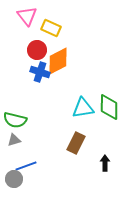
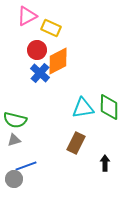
pink triangle: rotated 40 degrees clockwise
blue cross: moved 1 px down; rotated 24 degrees clockwise
